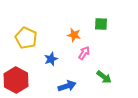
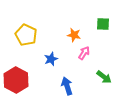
green square: moved 2 px right
yellow pentagon: moved 3 px up
blue arrow: rotated 90 degrees counterclockwise
